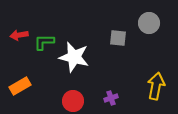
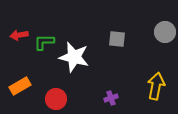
gray circle: moved 16 px right, 9 px down
gray square: moved 1 px left, 1 px down
red circle: moved 17 px left, 2 px up
